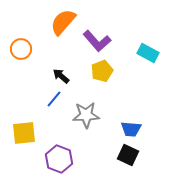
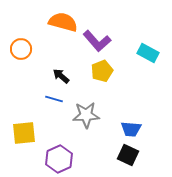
orange semicircle: rotated 64 degrees clockwise
blue line: rotated 66 degrees clockwise
purple hexagon: rotated 16 degrees clockwise
